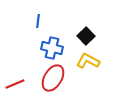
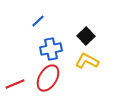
blue line: rotated 40 degrees clockwise
blue cross: moved 1 px left, 1 px down; rotated 25 degrees counterclockwise
yellow L-shape: moved 1 px left
red ellipse: moved 5 px left
